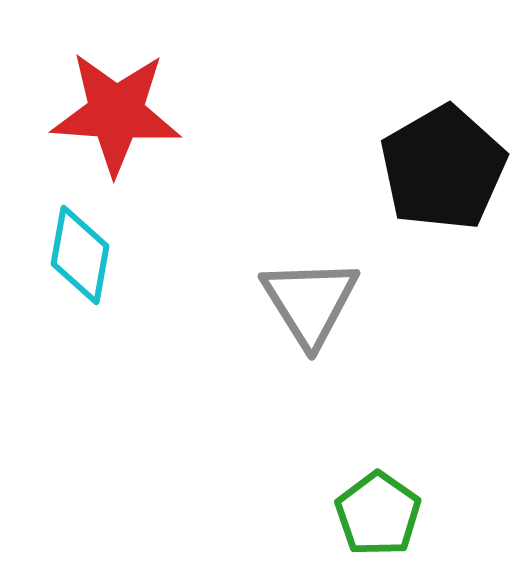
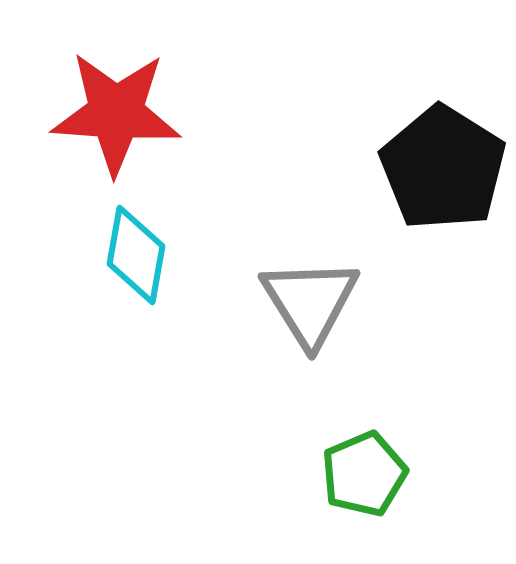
black pentagon: rotated 10 degrees counterclockwise
cyan diamond: moved 56 px right
green pentagon: moved 14 px left, 40 px up; rotated 14 degrees clockwise
